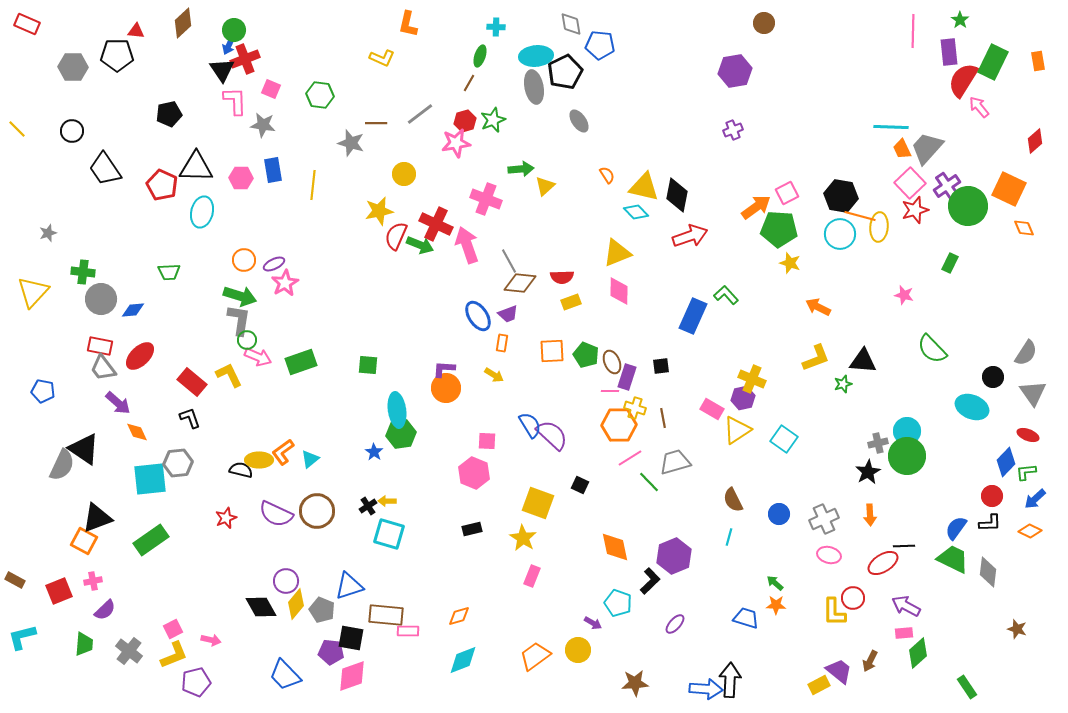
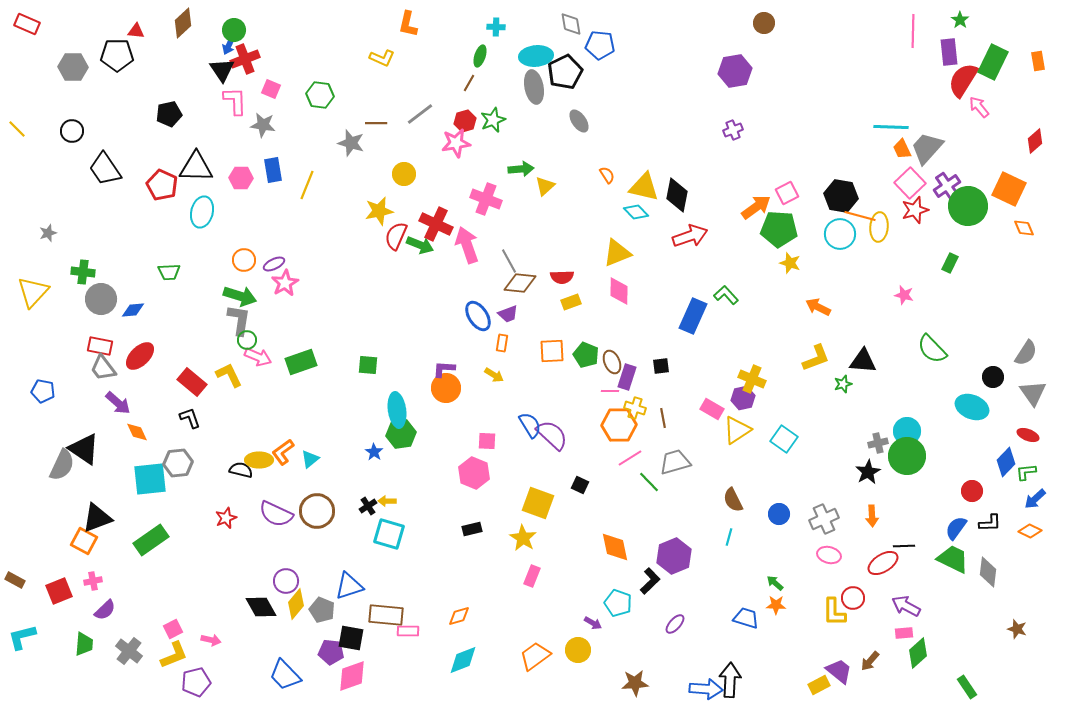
yellow line at (313, 185): moved 6 px left; rotated 16 degrees clockwise
red circle at (992, 496): moved 20 px left, 5 px up
orange arrow at (870, 515): moved 2 px right, 1 px down
brown arrow at (870, 661): rotated 15 degrees clockwise
